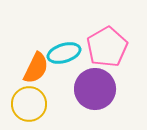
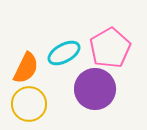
pink pentagon: moved 3 px right, 1 px down
cyan ellipse: rotated 12 degrees counterclockwise
orange semicircle: moved 10 px left
